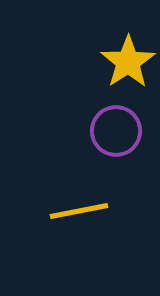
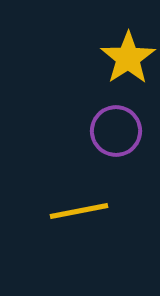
yellow star: moved 4 px up
